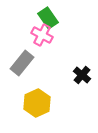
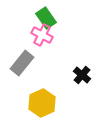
green rectangle: moved 2 px left
yellow hexagon: moved 5 px right
